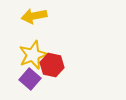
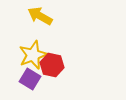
yellow arrow: moved 6 px right; rotated 40 degrees clockwise
purple square: rotated 10 degrees counterclockwise
